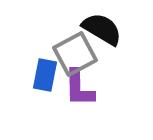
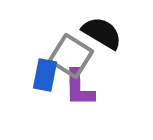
black semicircle: moved 4 px down
gray square: moved 4 px left, 2 px down; rotated 30 degrees counterclockwise
